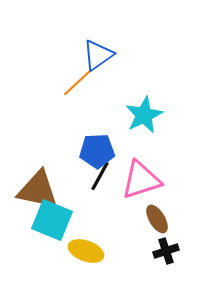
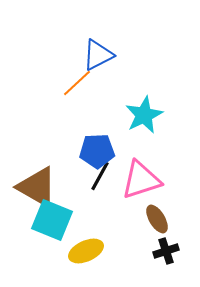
blue triangle: rotated 8 degrees clockwise
brown triangle: moved 1 px left, 3 px up; rotated 18 degrees clockwise
yellow ellipse: rotated 44 degrees counterclockwise
